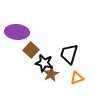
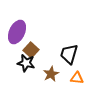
purple ellipse: rotated 70 degrees counterclockwise
black star: moved 18 px left
orange triangle: rotated 24 degrees clockwise
